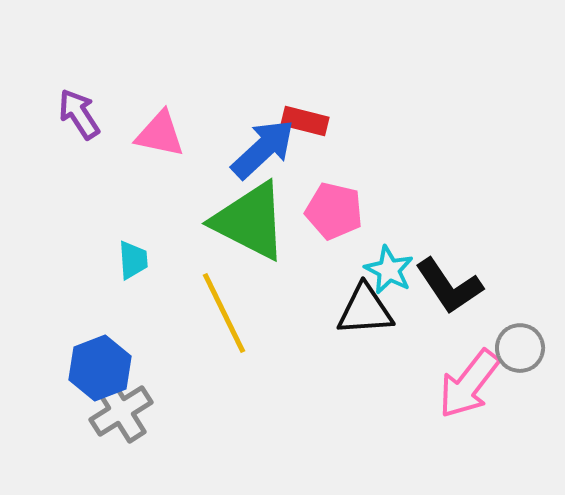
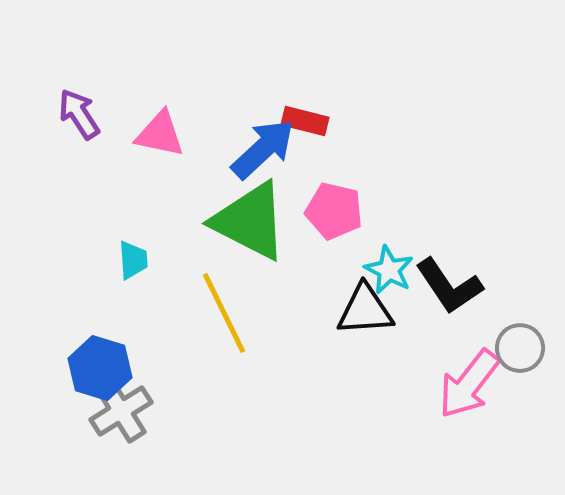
blue hexagon: rotated 22 degrees counterclockwise
